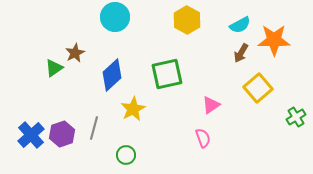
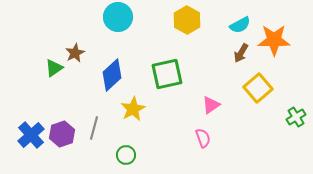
cyan circle: moved 3 px right
